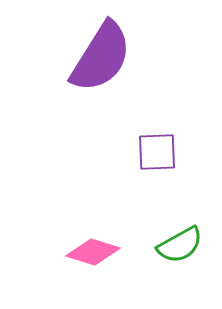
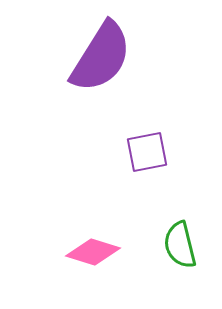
purple square: moved 10 px left; rotated 9 degrees counterclockwise
green semicircle: rotated 105 degrees clockwise
